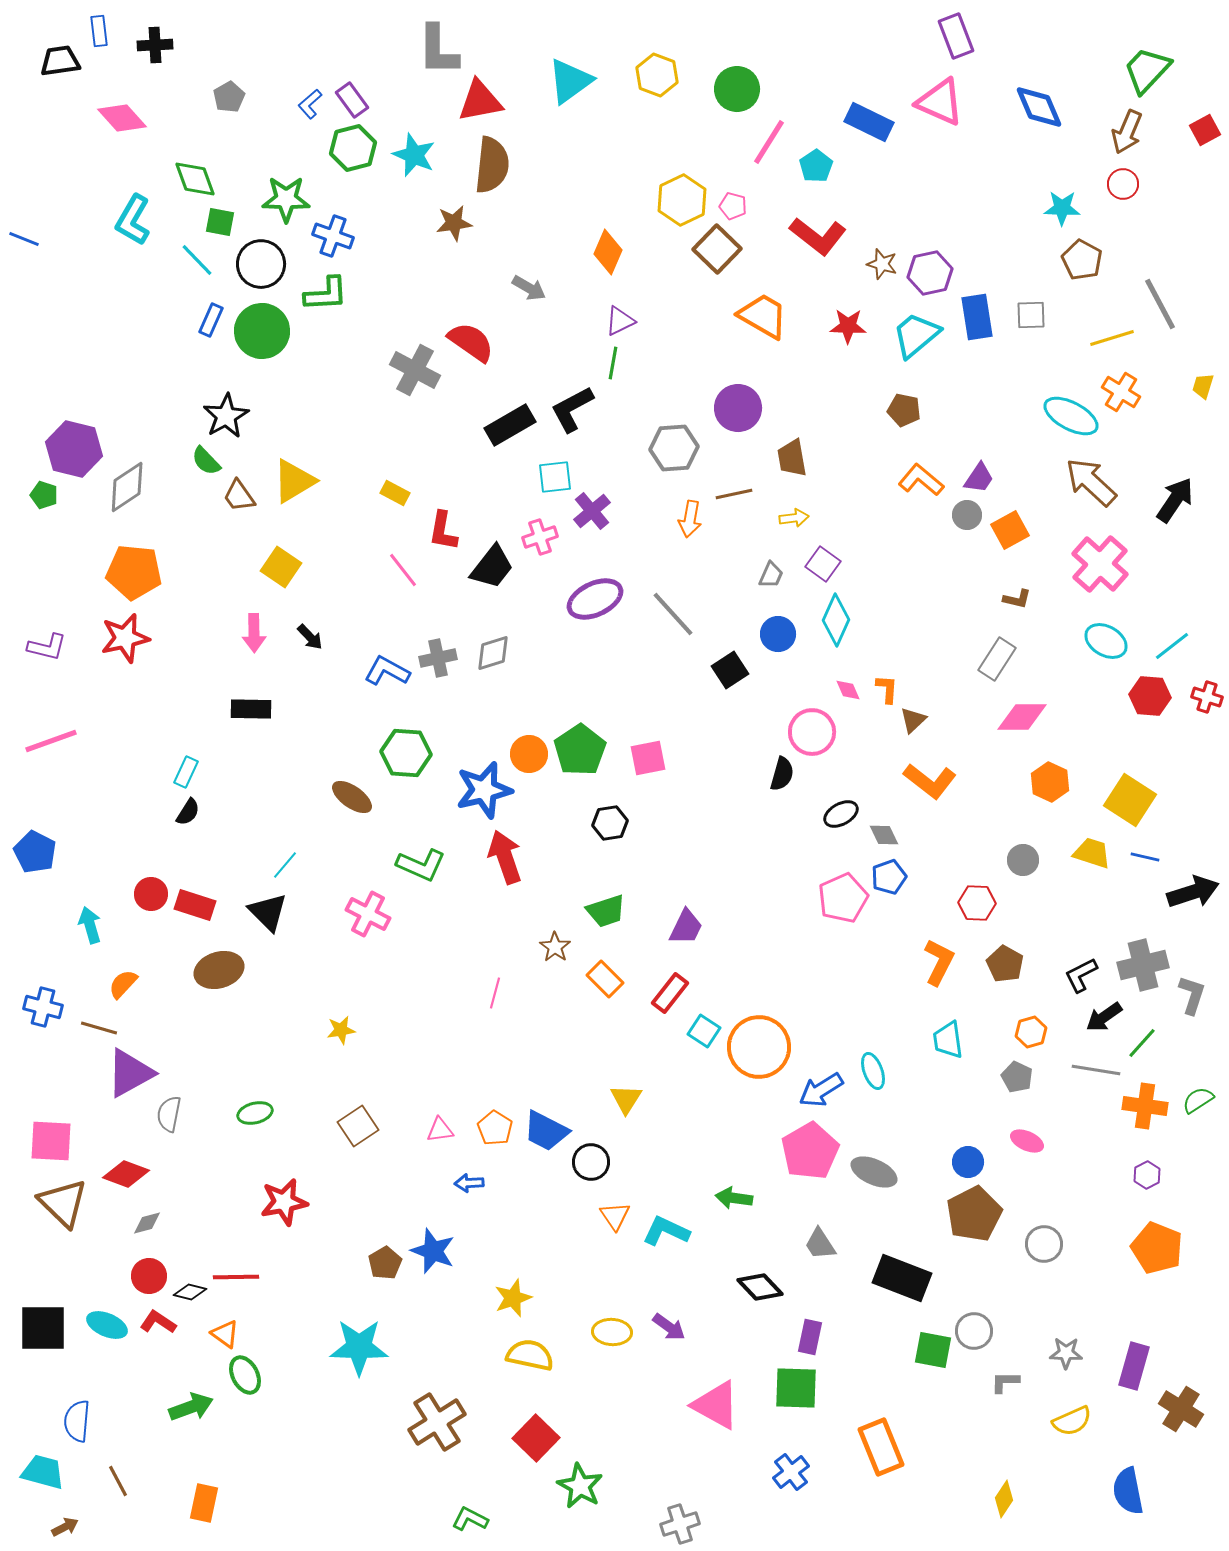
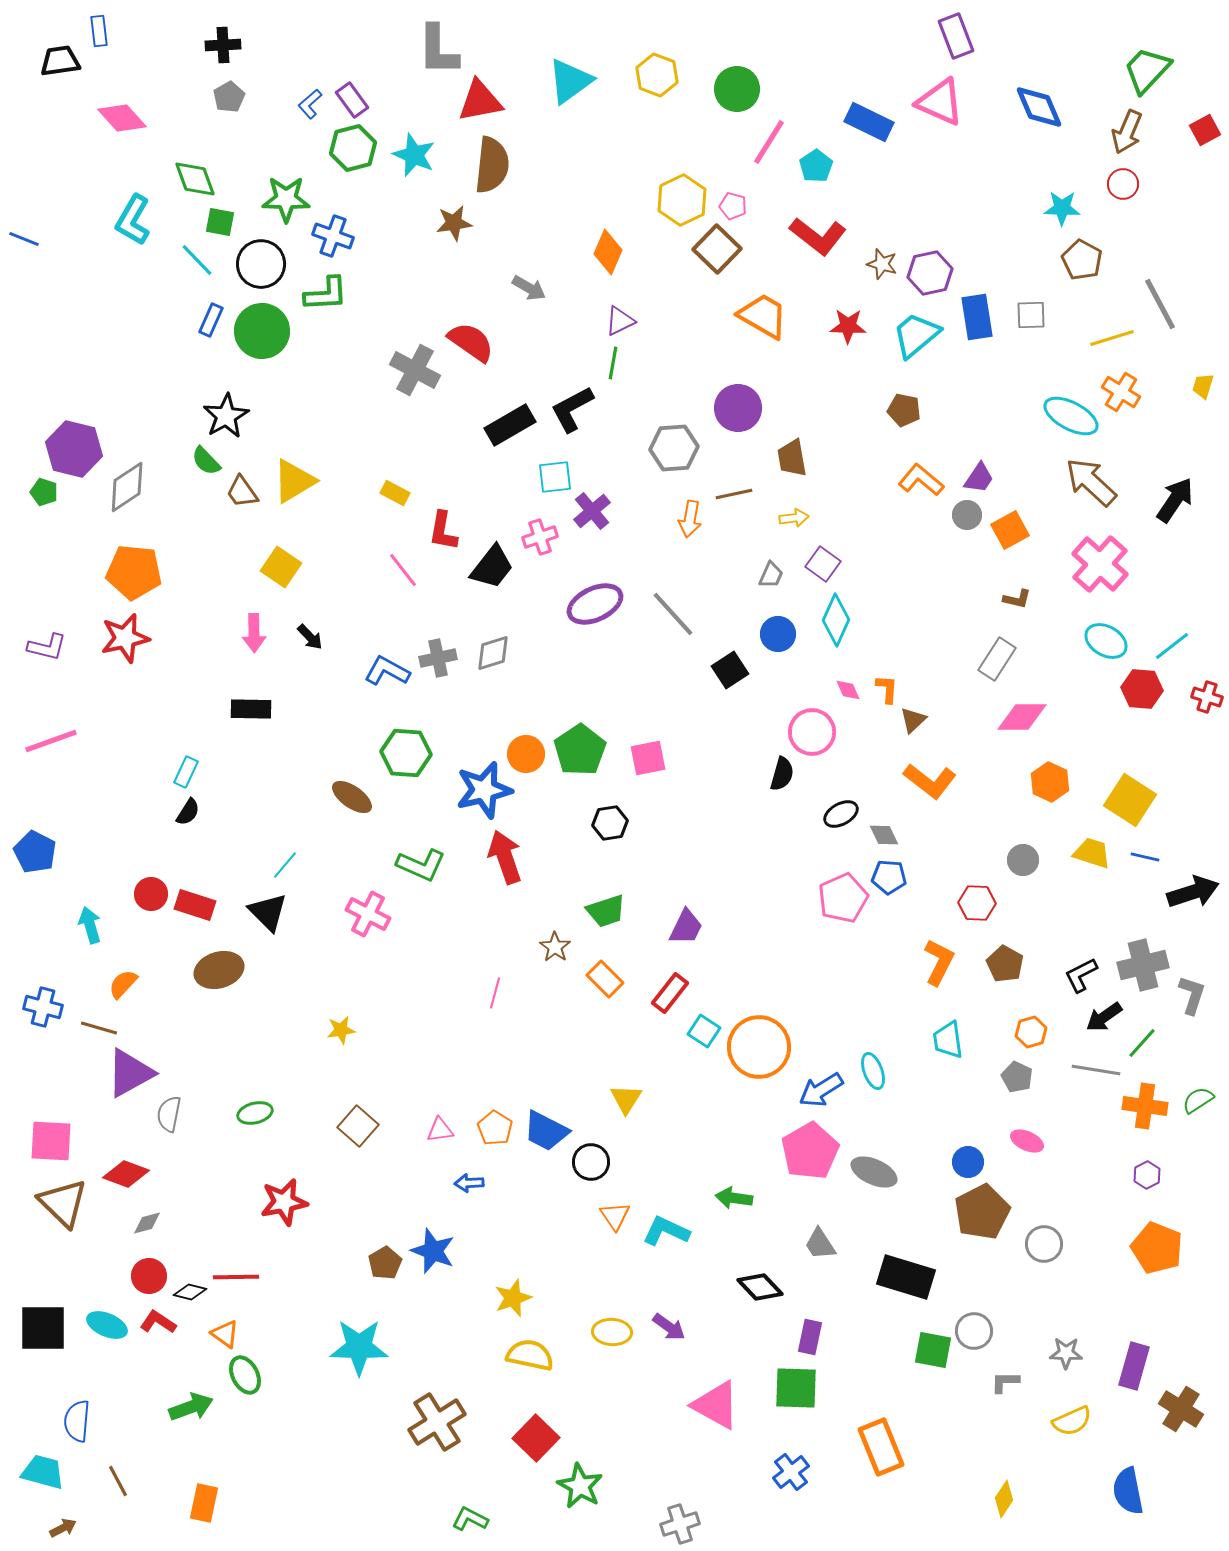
black cross at (155, 45): moved 68 px right
green pentagon at (44, 495): moved 3 px up
brown trapezoid at (239, 496): moved 3 px right, 4 px up
purple ellipse at (595, 599): moved 5 px down
red hexagon at (1150, 696): moved 8 px left, 7 px up
orange circle at (529, 754): moved 3 px left
blue pentagon at (889, 877): rotated 24 degrees clockwise
brown square at (358, 1126): rotated 15 degrees counterclockwise
brown pentagon at (974, 1214): moved 8 px right, 2 px up
black rectangle at (902, 1278): moved 4 px right, 1 px up; rotated 4 degrees counterclockwise
brown arrow at (65, 1527): moved 2 px left, 1 px down
